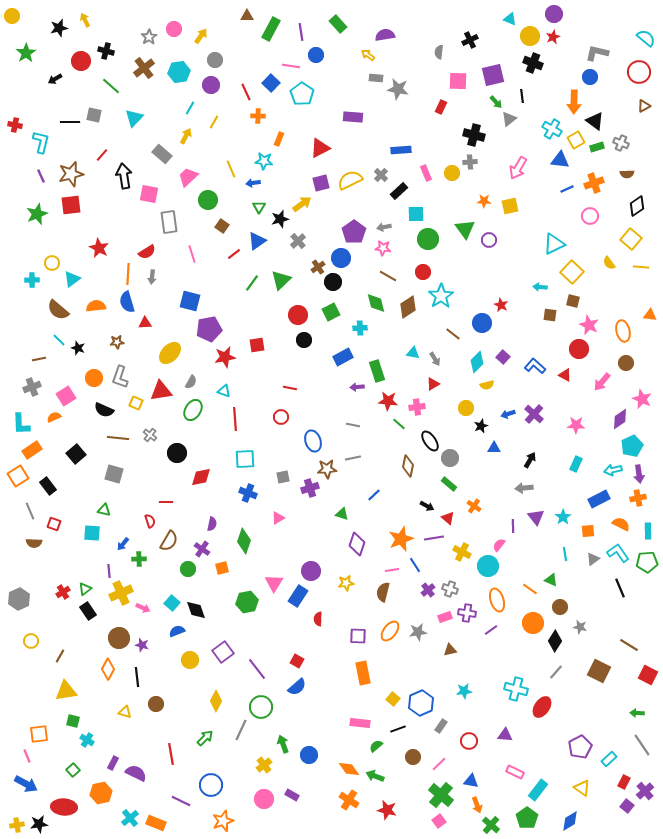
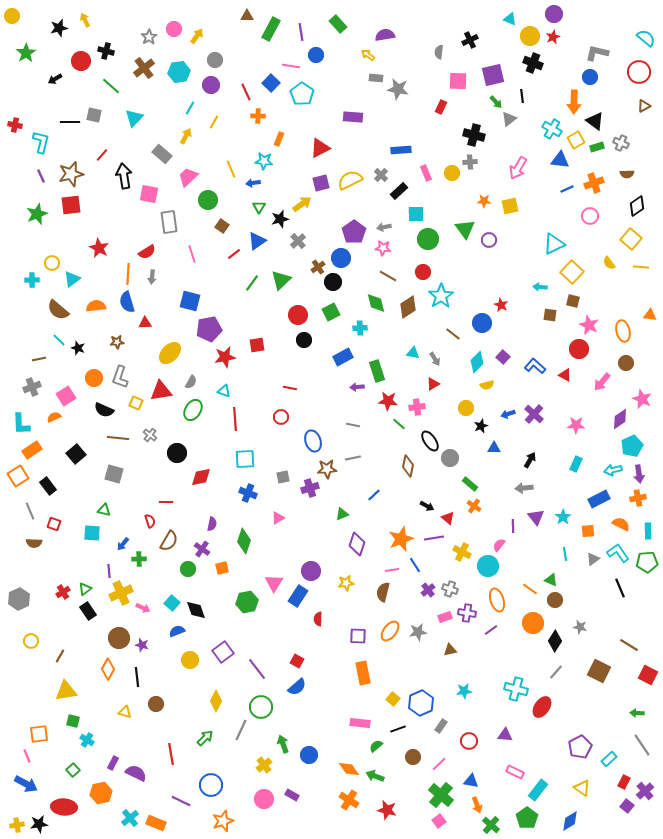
yellow arrow at (201, 36): moved 4 px left
green rectangle at (449, 484): moved 21 px right
green triangle at (342, 514): rotated 40 degrees counterclockwise
brown circle at (560, 607): moved 5 px left, 7 px up
